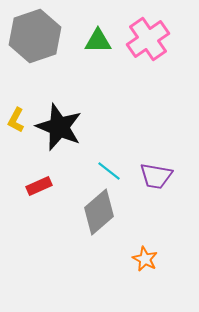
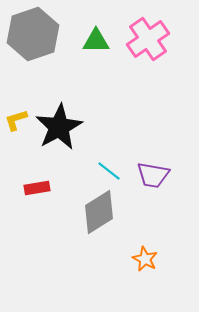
gray hexagon: moved 2 px left, 2 px up
green triangle: moved 2 px left
yellow L-shape: rotated 45 degrees clockwise
black star: rotated 21 degrees clockwise
purple trapezoid: moved 3 px left, 1 px up
red rectangle: moved 2 px left, 2 px down; rotated 15 degrees clockwise
gray diamond: rotated 9 degrees clockwise
